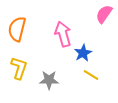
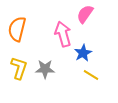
pink semicircle: moved 19 px left
gray star: moved 4 px left, 11 px up
